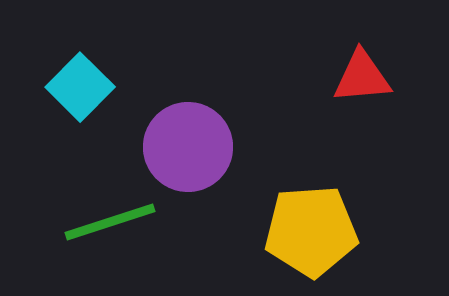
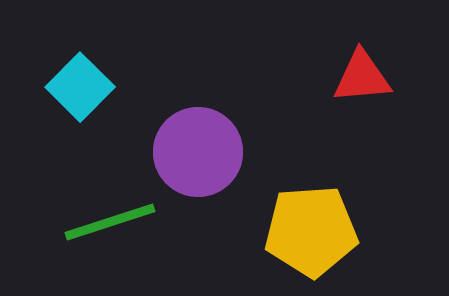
purple circle: moved 10 px right, 5 px down
